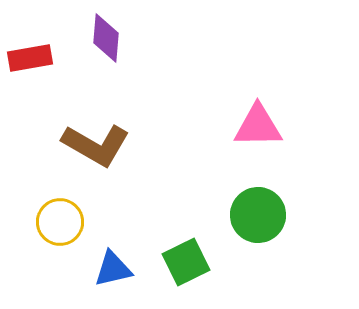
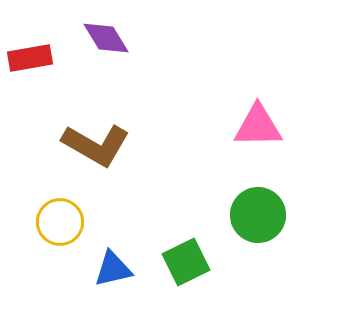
purple diamond: rotated 36 degrees counterclockwise
